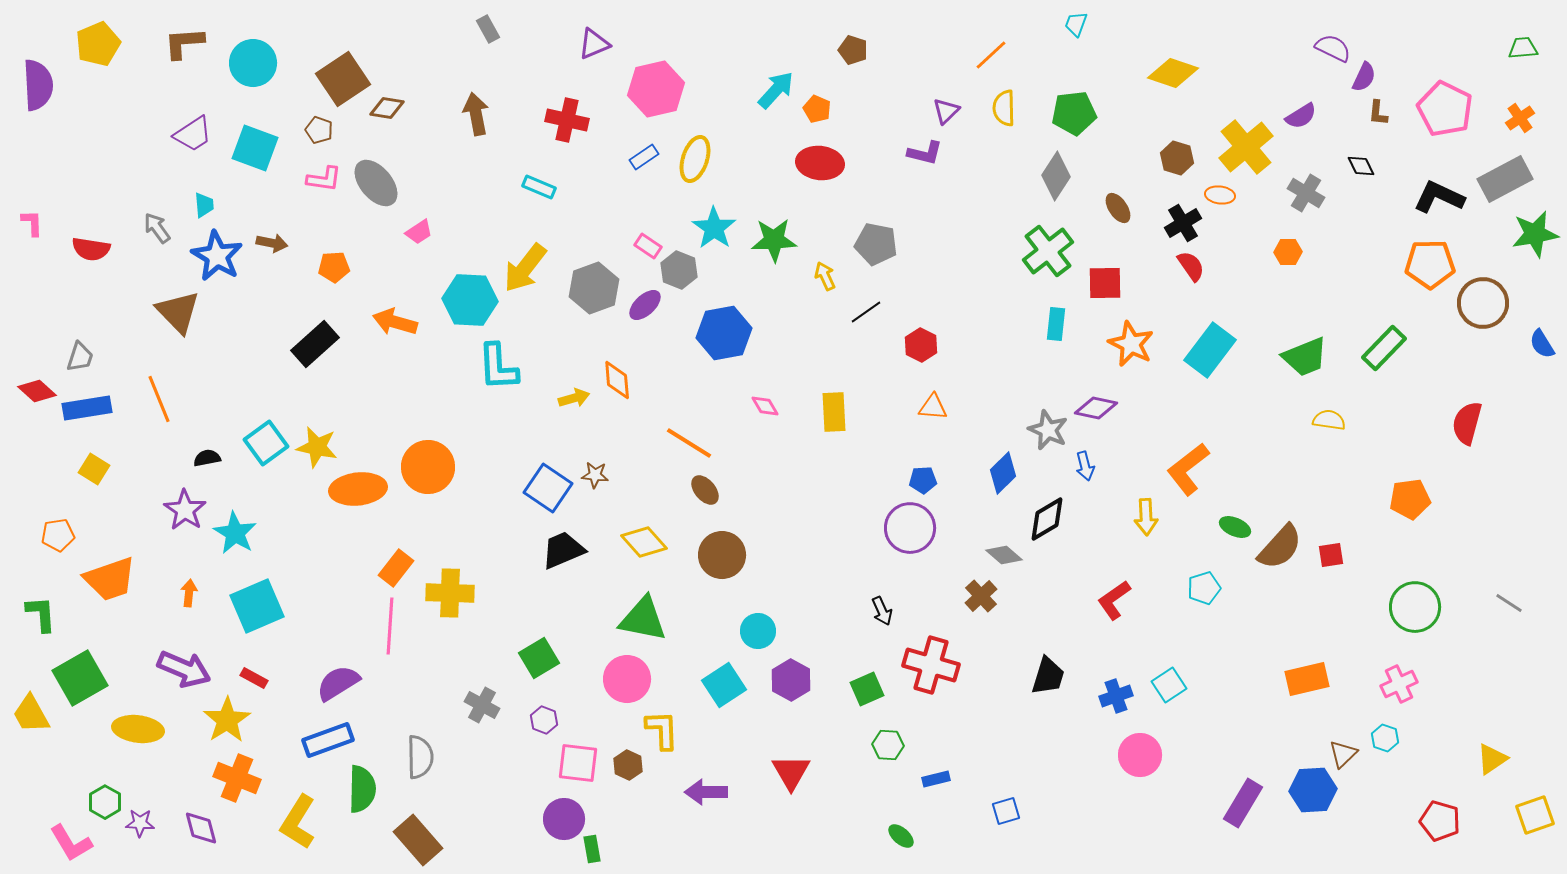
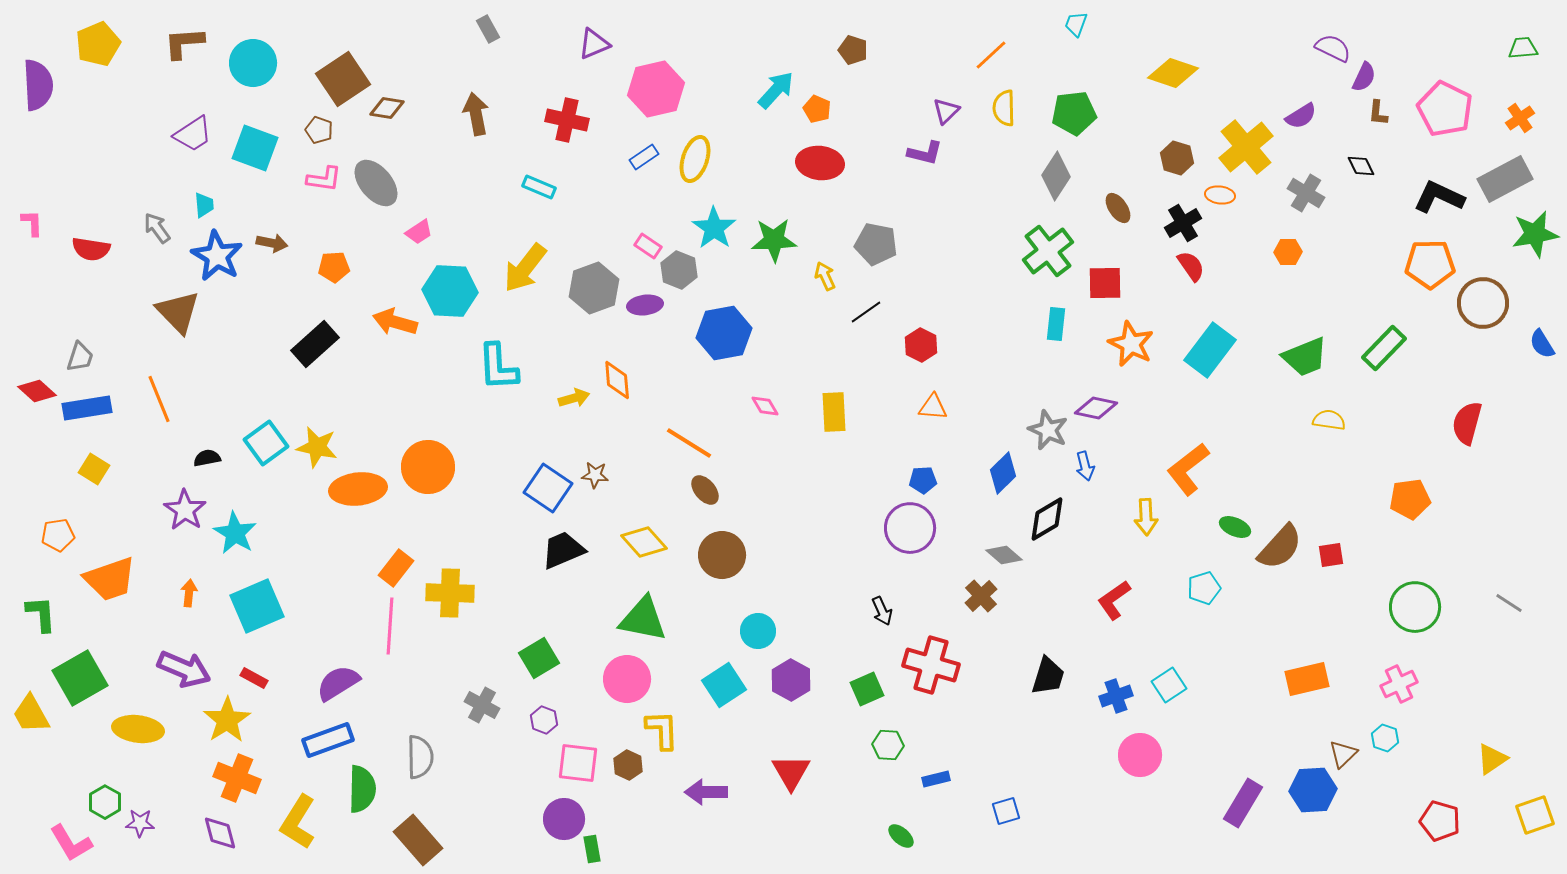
cyan hexagon at (470, 300): moved 20 px left, 9 px up
purple ellipse at (645, 305): rotated 36 degrees clockwise
purple diamond at (201, 828): moved 19 px right, 5 px down
